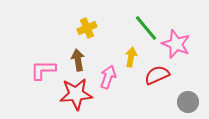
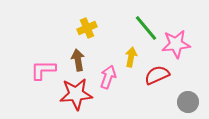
pink star: rotated 28 degrees counterclockwise
